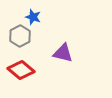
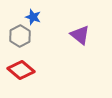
purple triangle: moved 17 px right, 18 px up; rotated 25 degrees clockwise
